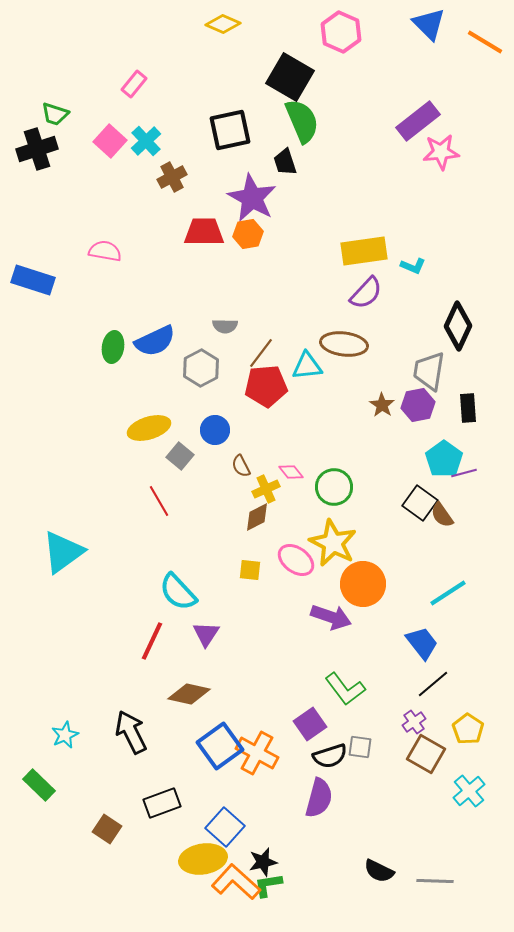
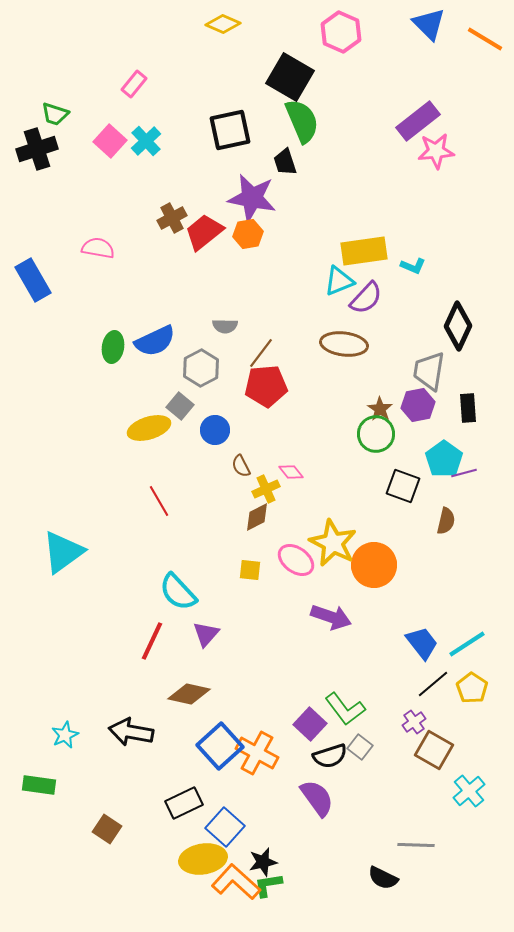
orange line at (485, 42): moved 3 px up
pink star at (441, 152): moved 5 px left, 1 px up
brown cross at (172, 177): moved 41 px down
purple star at (252, 198): rotated 18 degrees counterclockwise
red trapezoid at (204, 232): rotated 39 degrees counterclockwise
pink semicircle at (105, 251): moved 7 px left, 3 px up
blue rectangle at (33, 280): rotated 42 degrees clockwise
purple semicircle at (366, 293): moved 5 px down
cyan triangle at (307, 366): moved 32 px right, 85 px up; rotated 16 degrees counterclockwise
brown star at (382, 405): moved 2 px left, 4 px down
gray square at (180, 456): moved 50 px up
green circle at (334, 487): moved 42 px right, 53 px up
black square at (420, 503): moved 17 px left, 17 px up; rotated 16 degrees counterclockwise
brown semicircle at (442, 515): moved 4 px right, 6 px down; rotated 132 degrees counterclockwise
orange circle at (363, 584): moved 11 px right, 19 px up
cyan line at (448, 593): moved 19 px right, 51 px down
purple triangle at (206, 634): rotated 8 degrees clockwise
green L-shape at (345, 689): moved 20 px down
purple square at (310, 724): rotated 12 degrees counterclockwise
yellow pentagon at (468, 729): moved 4 px right, 41 px up
black arrow at (131, 732): rotated 54 degrees counterclockwise
blue square at (220, 746): rotated 6 degrees counterclockwise
gray square at (360, 747): rotated 30 degrees clockwise
brown square at (426, 754): moved 8 px right, 4 px up
green rectangle at (39, 785): rotated 36 degrees counterclockwise
purple semicircle at (319, 798): moved 2 px left; rotated 51 degrees counterclockwise
black rectangle at (162, 803): moved 22 px right; rotated 6 degrees counterclockwise
black semicircle at (379, 871): moved 4 px right, 7 px down
gray line at (435, 881): moved 19 px left, 36 px up
